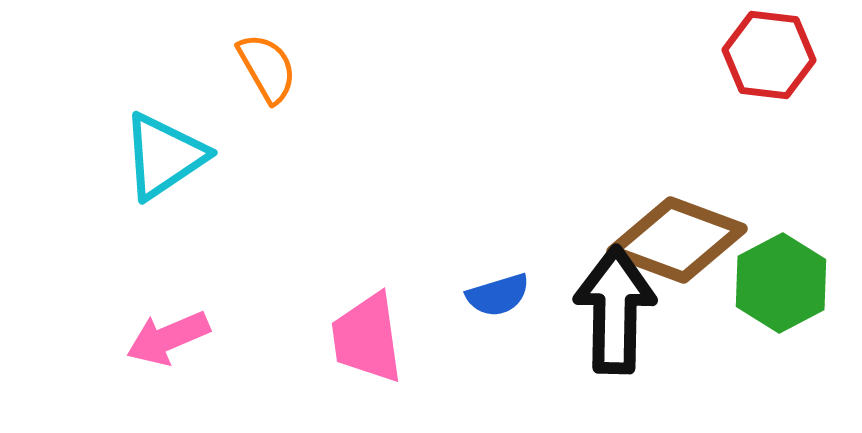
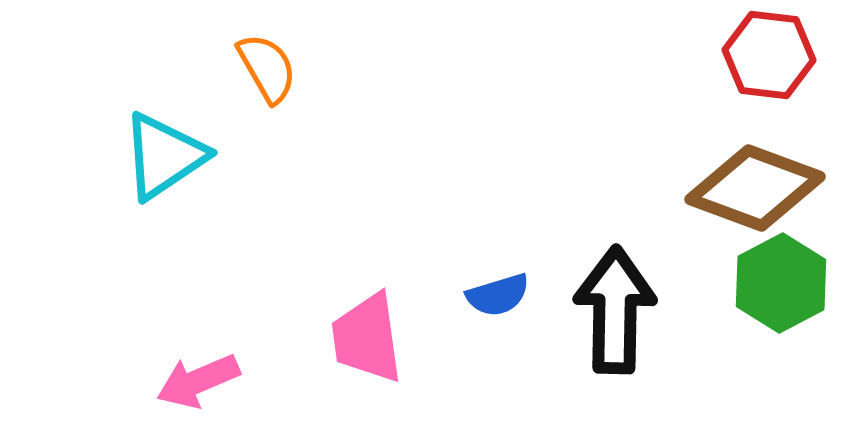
brown diamond: moved 78 px right, 52 px up
pink arrow: moved 30 px right, 43 px down
